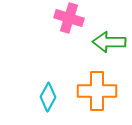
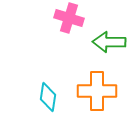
cyan diamond: rotated 20 degrees counterclockwise
